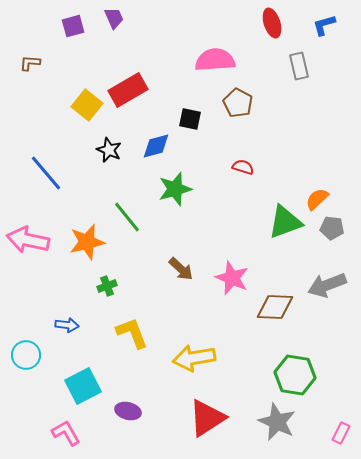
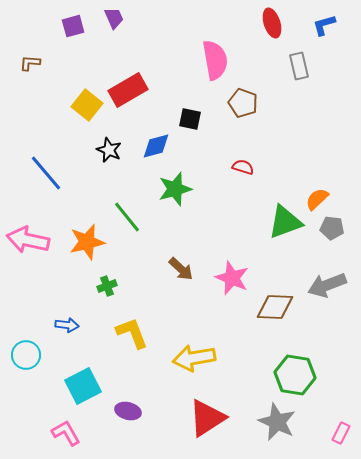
pink semicircle: rotated 84 degrees clockwise
brown pentagon: moved 5 px right; rotated 8 degrees counterclockwise
